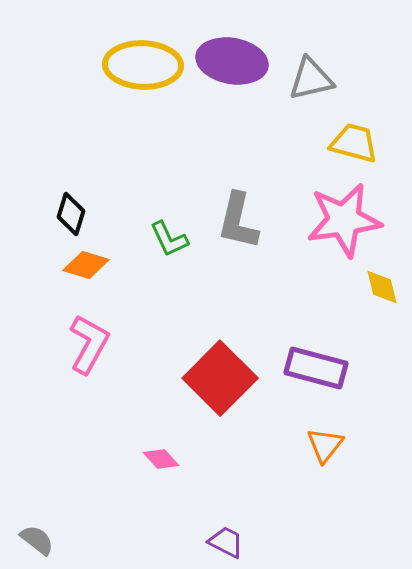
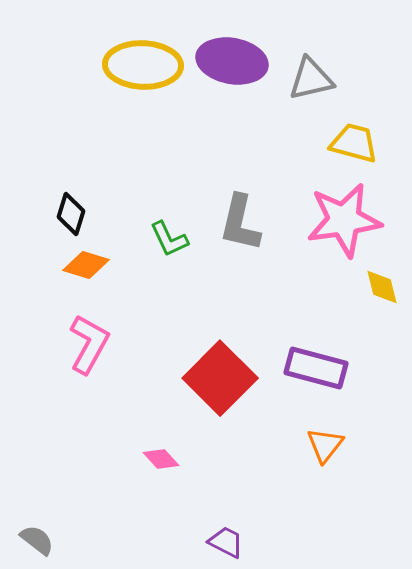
gray L-shape: moved 2 px right, 2 px down
